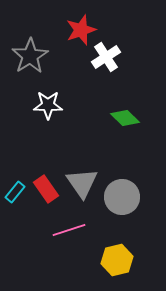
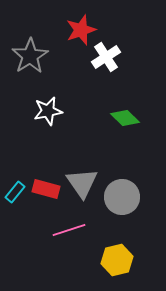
white star: moved 6 px down; rotated 12 degrees counterclockwise
red rectangle: rotated 40 degrees counterclockwise
